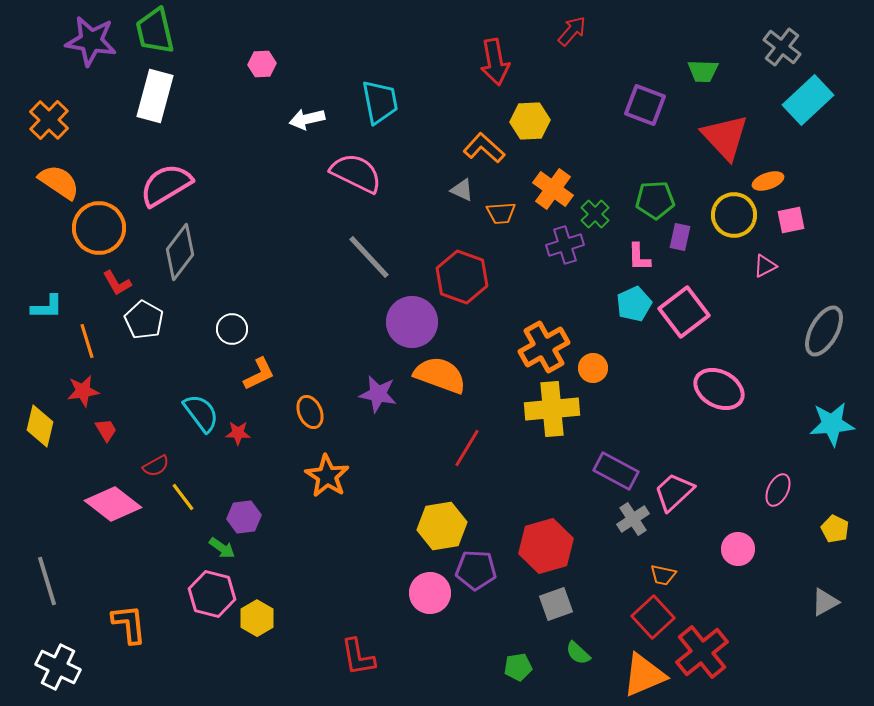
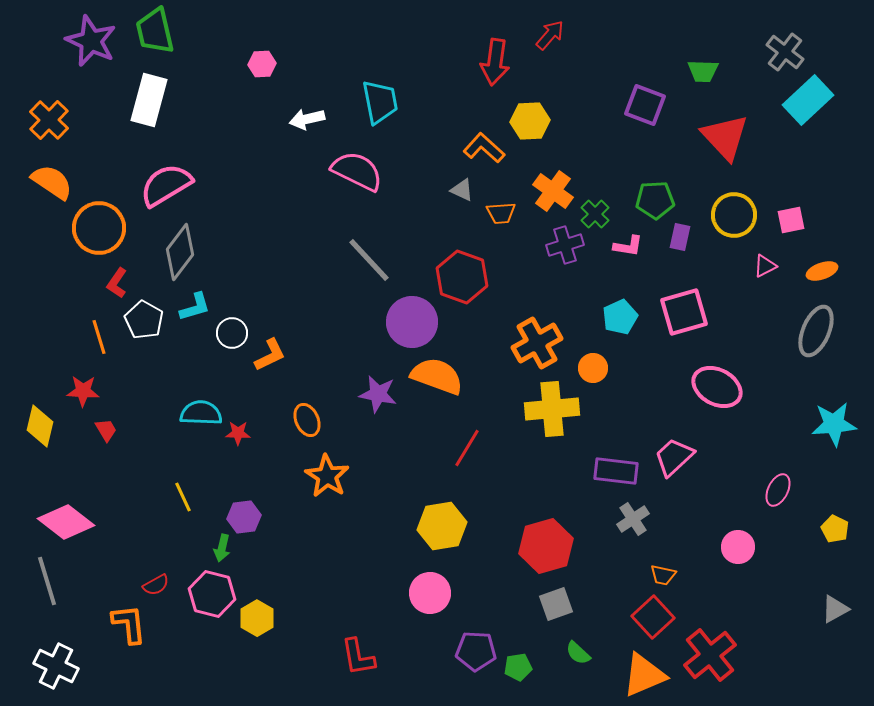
red arrow at (572, 31): moved 22 px left, 4 px down
purple star at (91, 41): rotated 15 degrees clockwise
gray cross at (782, 47): moved 3 px right, 5 px down
red arrow at (495, 62): rotated 18 degrees clockwise
white rectangle at (155, 96): moved 6 px left, 4 px down
pink semicircle at (356, 173): moved 1 px right, 2 px up
orange ellipse at (768, 181): moved 54 px right, 90 px down
orange semicircle at (59, 182): moved 7 px left
orange cross at (553, 189): moved 2 px down
gray line at (369, 257): moved 3 px down
pink L-shape at (639, 257): moved 11 px left, 11 px up; rotated 80 degrees counterclockwise
red L-shape at (117, 283): rotated 64 degrees clockwise
cyan pentagon at (634, 304): moved 14 px left, 13 px down
cyan L-shape at (47, 307): moved 148 px right; rotated 16 degrees counterclockwise
pink square at (684, 312): rotated 21 degrees clockwise
white circle at (232, 329): moved 4 px down
gray ellipse at (824, 331): moved 8 px left; rotated 6 degrees counterclockwise
orange line at (87, 341): moved 12 px right, 4 px up
orange cross at (544, 347): moved 7 px left, 4 px up
orange L-shape at (259, 374): moved 11 px right, 19 px up
orange semicircle at (440, 375): moved 3 px left, 1 px down
pink ellipse at (719, 389): moved 2 px left, 2 px up
red star at (83, 391): rotated 12 degrees clockwise
orange ellipse at (310, 412): moved 3 px left, 8 px down
cyan semicircle at (201, 413): rotated 51 degrees counterclockwise
cyan star at (832, 424): moved 2 px right
red semicircle at (156, 466): moved 119 px down
purple rectangle at (616, 471): rotated 21 degrees counterclockwise
pink trapezoid at (674, 492): moved 35 px up
yellow line at (183, 497): rotated 12 degrees clockwise
pink diamond at (113, 504): moved 47 px left, 18 px down
green arrow at (222, 548): rotated 68 degrees clockwise
pink circle at (738, 549): moved 2 px up
purple pentagon at (476, 570): moved 81 px down
gray triangle at (825, 602): moved 10 px right, 7 px down
red cross at (702, 652): moved 8 px right, 3 px down
white cross at (58, 667): moved 2 px left, 1 px up
